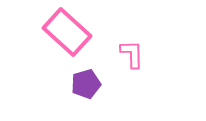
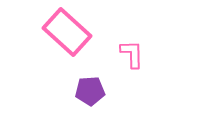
purple pentagon: moved 4 px right, 7 px down; rotated 12 degrees clockwise
